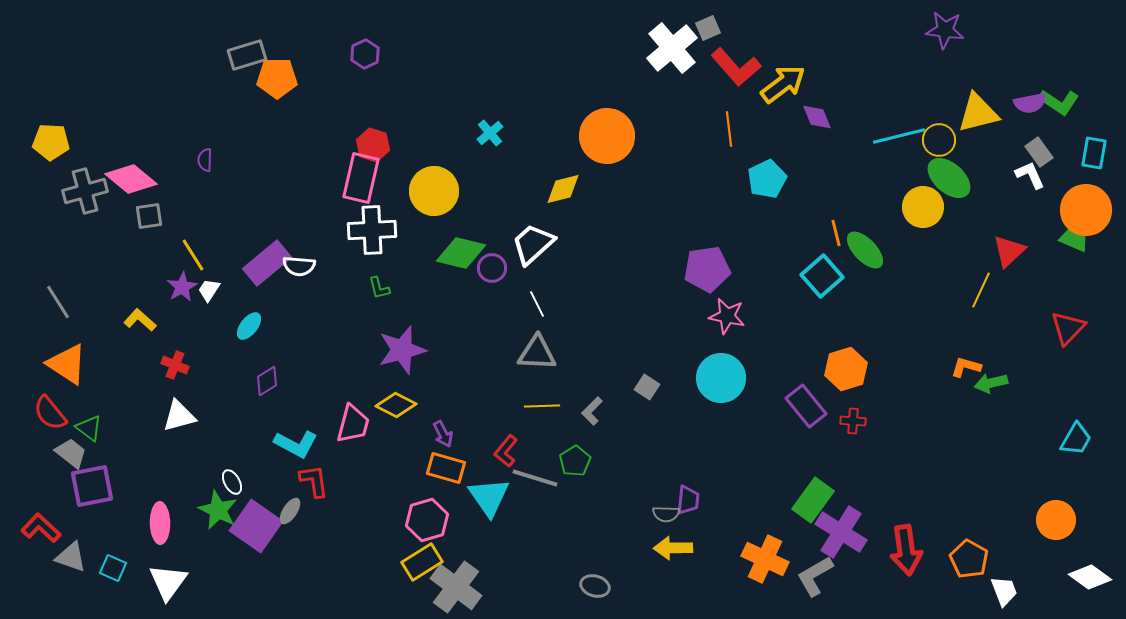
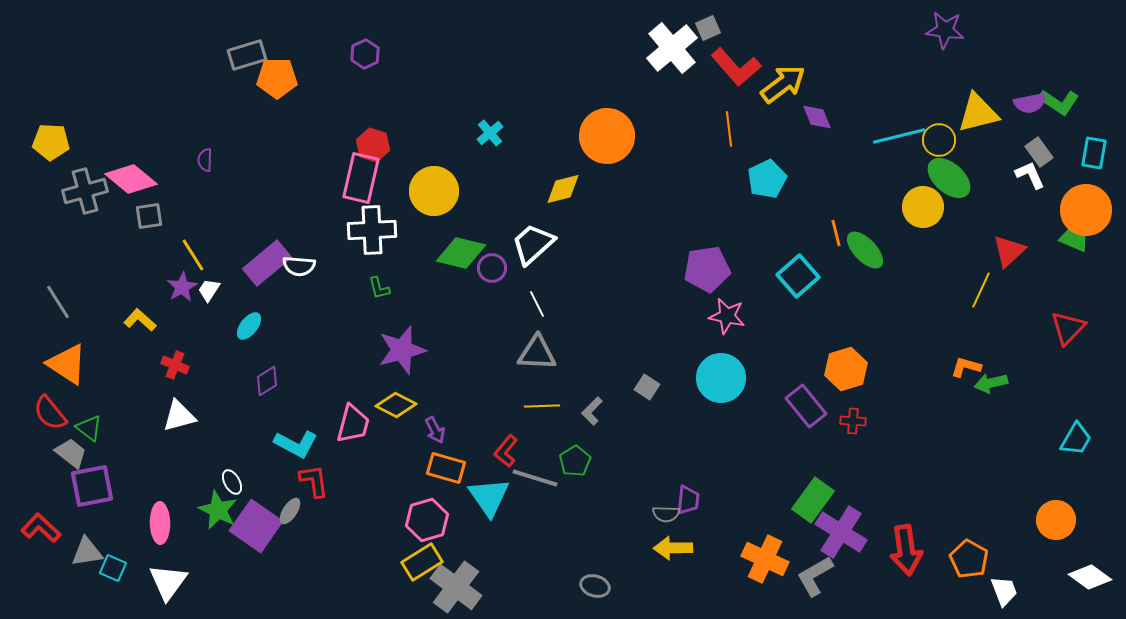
cyan square at (822, 276): moved 24 px left
purple arrow at (443, 434): moved 8 px left, 4 px up
gray triangle at (71, 557): moved 16 px right, 5 px up; rotated 28 degrees counterclockwise
